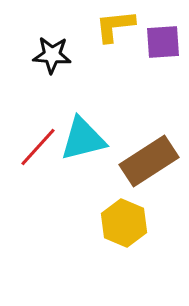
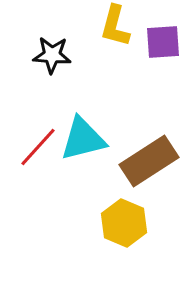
yellow L-shape: rotated 69 degrees counterclockwise
